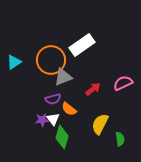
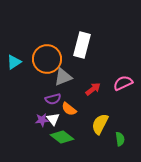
white rectangle: rotated 40 degrees counterclockwise
orange circle: moved 4 px left, 1 px up
green diamond: rotated 70 degrees counterclockwise
